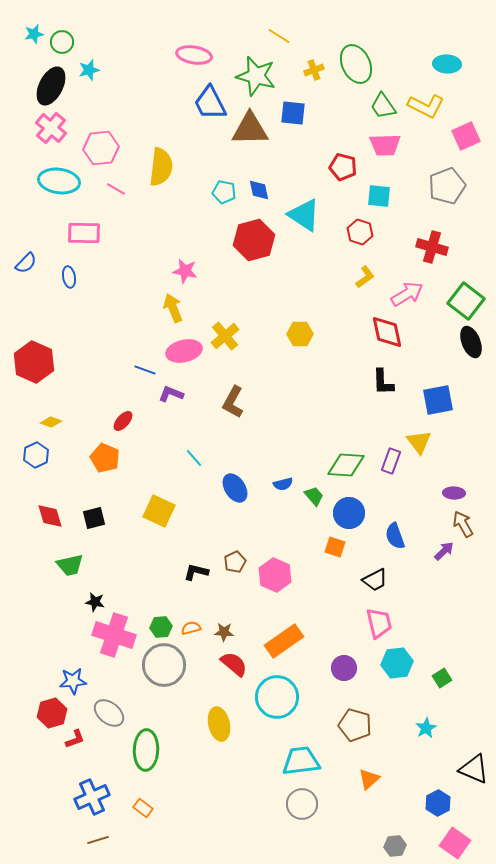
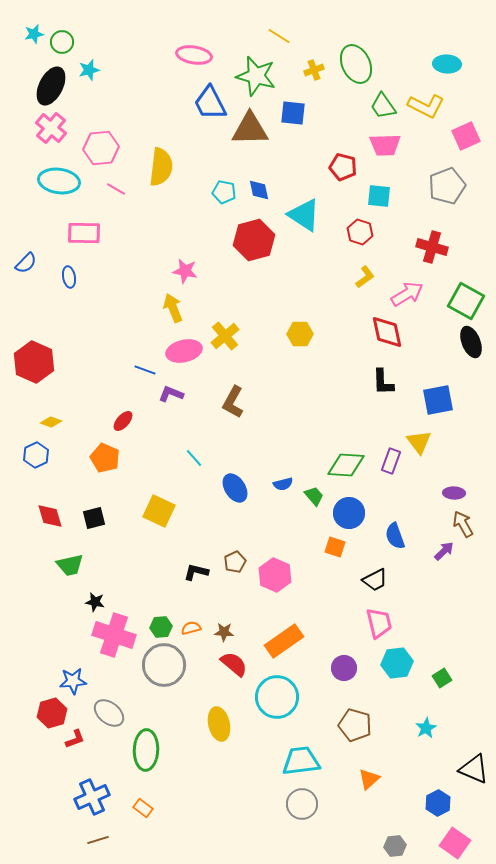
green square at (466, 301): rotated 9 degrees counterclockwise
